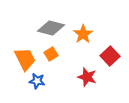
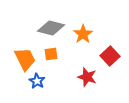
orange square: rotated 24 degrees clockwise
blue star: rotated 21 degrees clockwise
